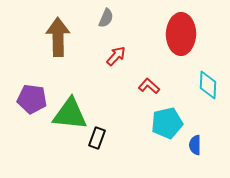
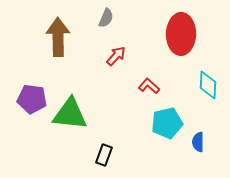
black rectangle: moved 7 px right, 17 px down
blue semicircle: moved 3 px right, 3 px up
